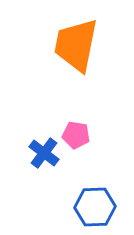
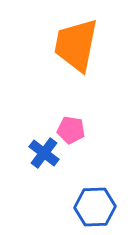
pink pentagon: moved 5 px left, 5 px up
